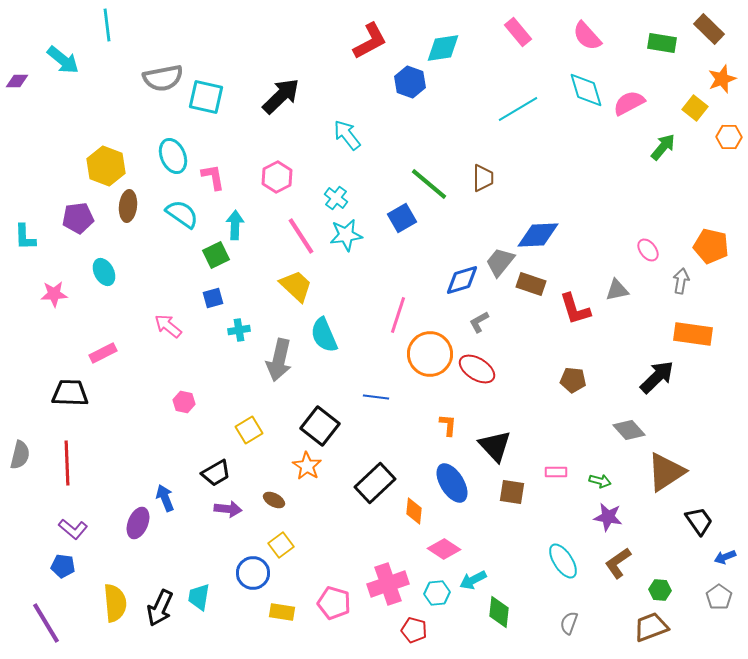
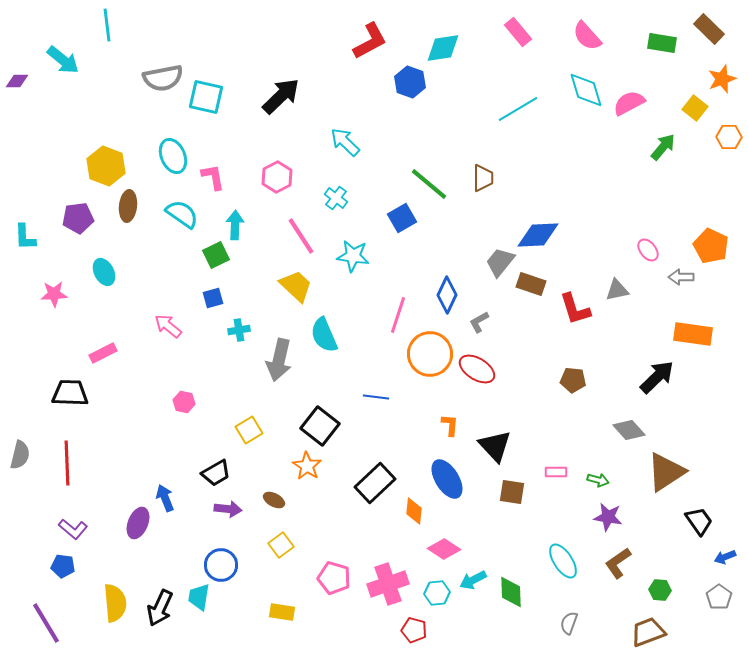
cyan arrow at (347, 135): moved 2 px left, 7 px down; rotated 8 degrees counterclockwise
cyan star at (346, 235): moved 7 px right, 21 px down; rotated 16 degrees clockwise
orange pentagon at (711, 246): rotated 12 degrees clockwise
blue diamond at (462, 280): moved 15 px left, 15 px down; rotated 48 degrees counterclockwise
gray arrow at (681, 281): moved 4 px up; rotated 100 degrees counterclockwise
orange L-shape at (448, 425): moved 2 px right
green arrow at (600, 481): moved 2 px left, 1 px up
blue ellipse at (452, 483): moved 5 px left, 4 px up
blue circle at (253, 573): moved 32 px left, 8 px up
pink pentagon at (334, 603): moved 25 px up
green diamond at (499, 612): moved 12 px right, 20 px up; rotated 8 degrees counterclockwise
brown trapezoid at (651, 627): moved 3 px left, 5 px down
